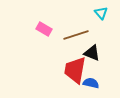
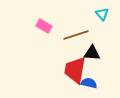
cyan triangle: moved 1 px right, 1 px down
pink rectangle: moved 3 px up
black triangle: rotated 18 degrees counterclockwise
blue semicircle: moved 2 px left
